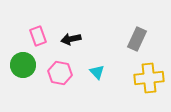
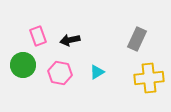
black arrow: moved 1 px left, 1 px down
cyan triangle: rotated 42 degrees clockwise
